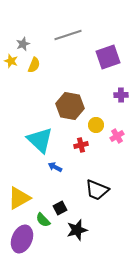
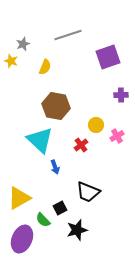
yellow semicircle: moved 11 px right, 2 px down
brown hexagon: moved 14 px left
red cross: rotated 24 degrees counterclockwise
blue arrow: rotated 136 degrees counterclockwise
black trapezoid: moved 9 px left, 2 px down
